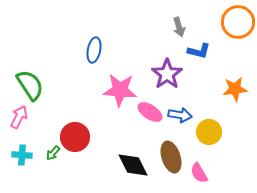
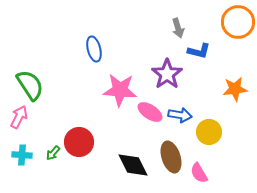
gray arrow: moved 1 px left, 1 px down
blue ellipse: moved 1 px up; rotated 25 degrees counterclockwise
red circle: moved 4 px right, 5 px down
